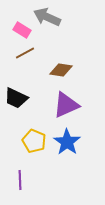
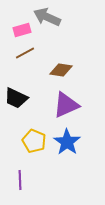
pink rectangle: rotated 48 degrees counterclockwise
